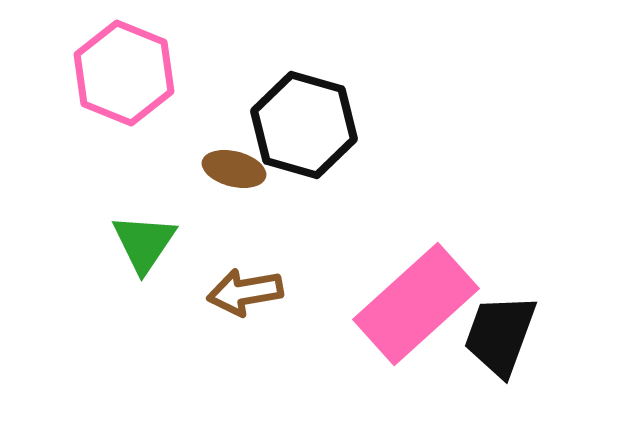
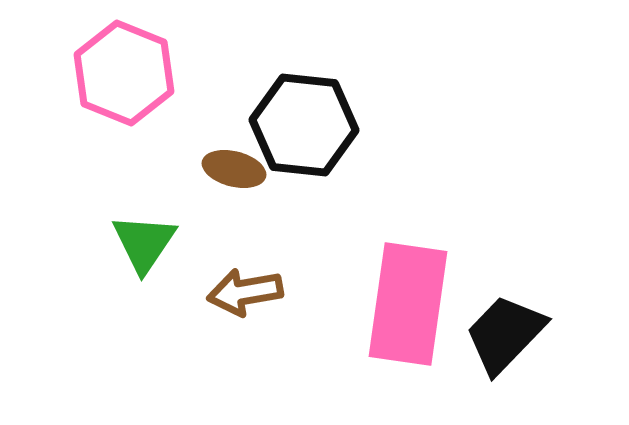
black hexagon: rotated 10 degrees counterclockwise
pink rectangle: moved 8 px left; rotated 40 degrees counterclockwise
black trapezoid: moved 5 px right, 1 px up; rotated 24 degrees clockwise
